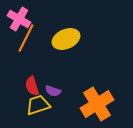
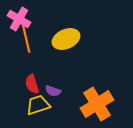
orange line: rotated 40 degrees counterclockwise
red semicircle: moved 2 px up
